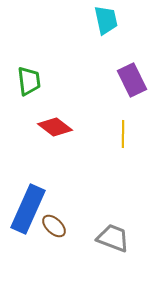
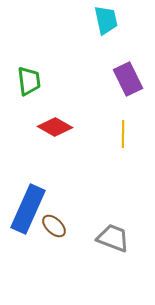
purple rectangle: moved 4 px left, 1 px up
red diamond: rotated 8 degrees counterclockwise
